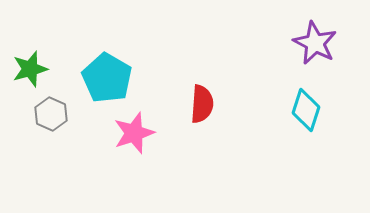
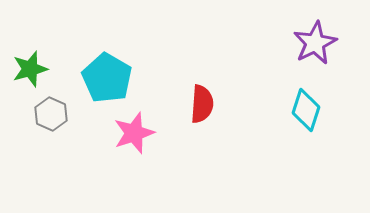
purple star: rotated 18 degrees clockwise
